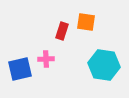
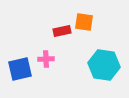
orange square: moved 2 px left
red rectangle: rotated 60 degrees clockwise
